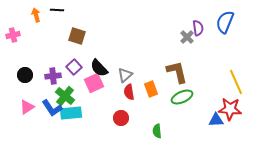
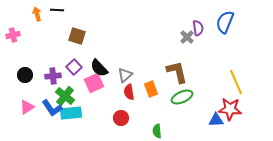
orange arrow: moved 1 px right, 1 px up
